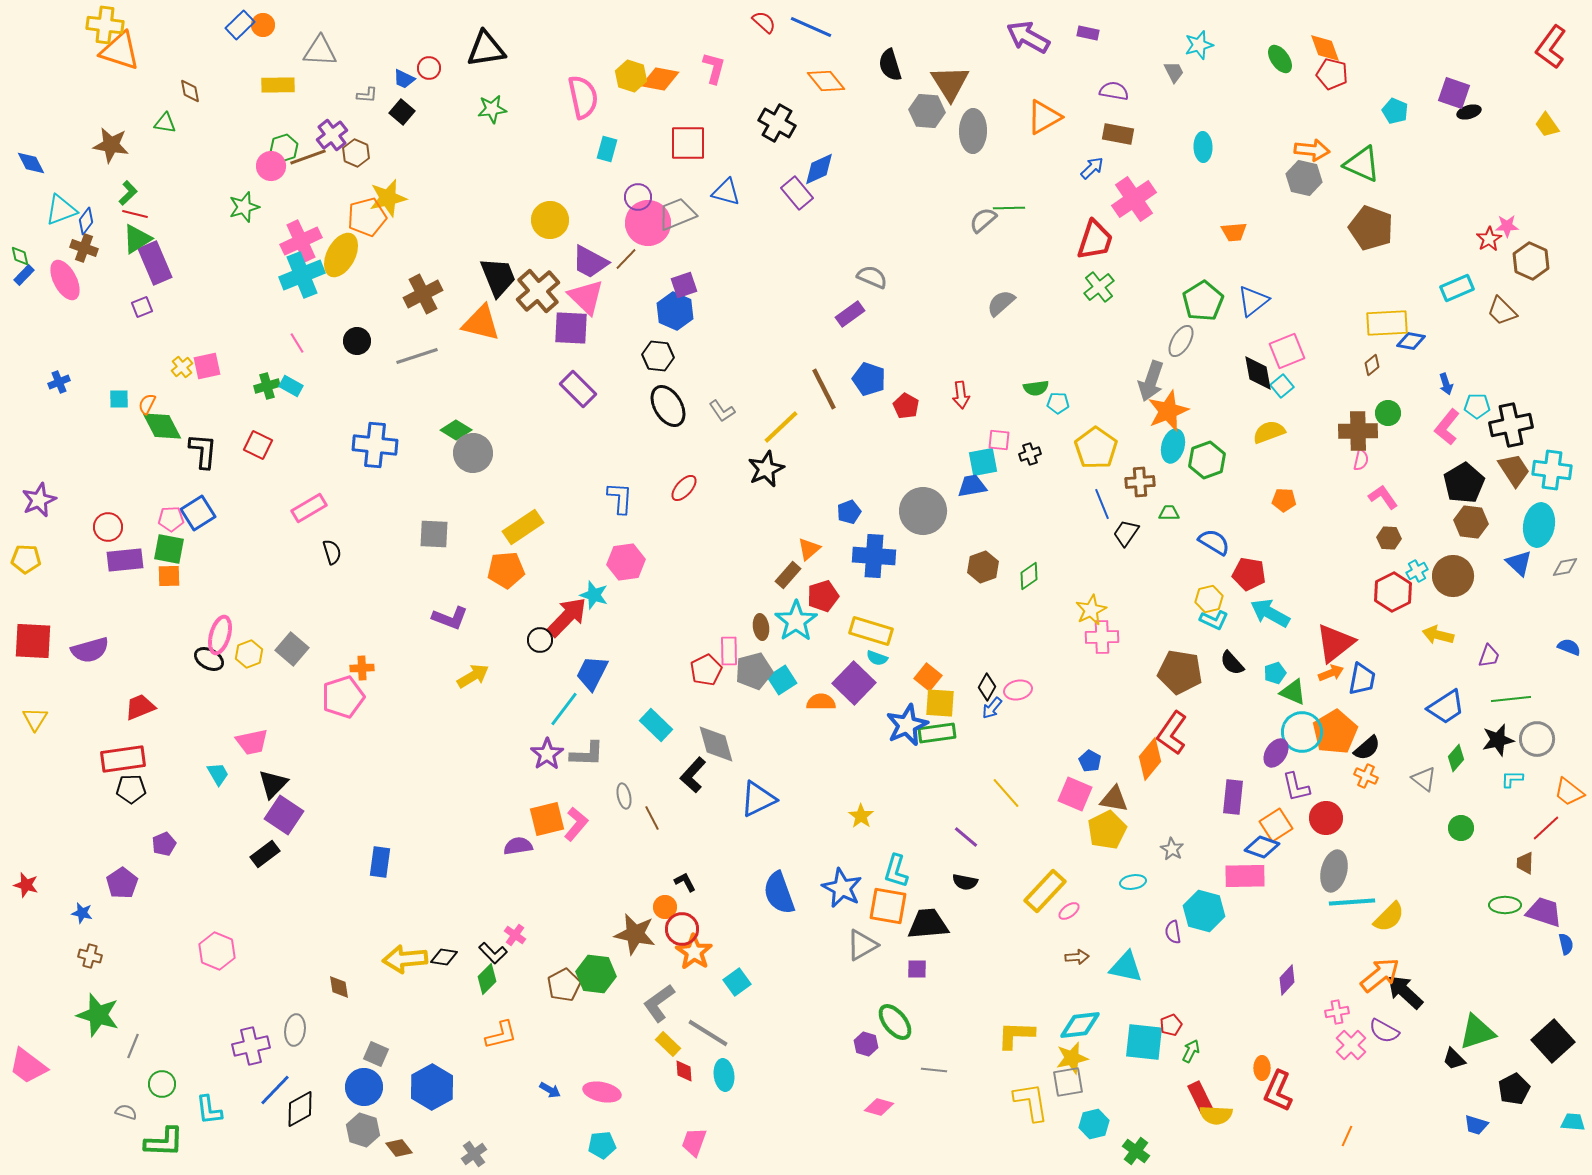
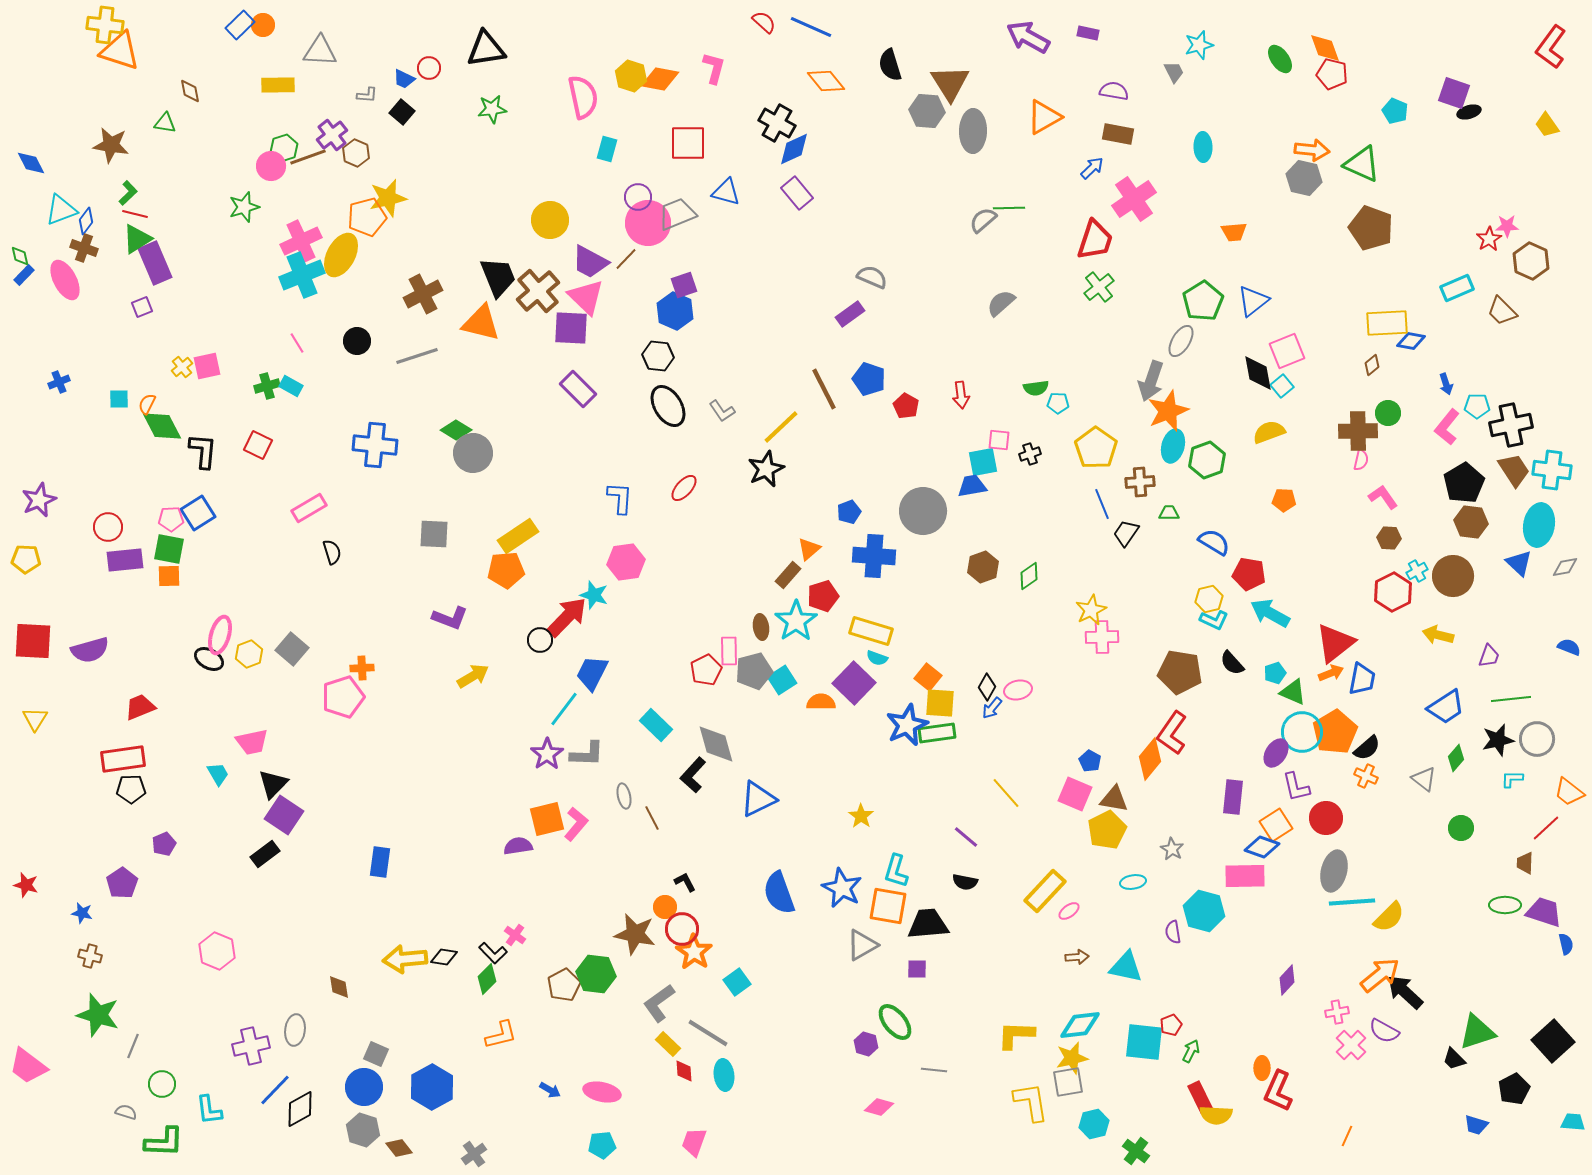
blue diamond at (819, 169): moved 25 px left, 20 px up
yellow rectangle at (523, 527): moved 5 px left, 9 px down
